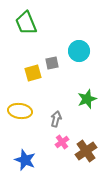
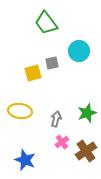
green trapezoid: moved 20 px right; rotated 15 degrees counterclockwise
green star: moved 14 px down
